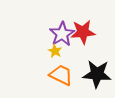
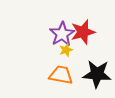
red star: rotated 10 degrees counterclockwise
yellow star: moved 11 px right, 1 px up; rotated 24 degrees clockwise
orange trapezoid: rotated 15 degrees counterclockwise
